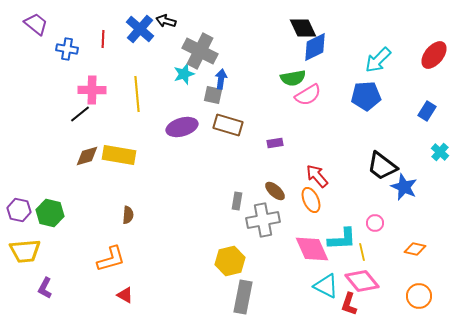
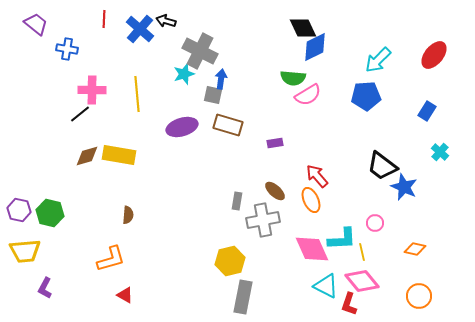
red line at (103, 39): moved 1 px right, 20 px up
green semicircle at (293, 78): rotated 15 degrees clockwise
